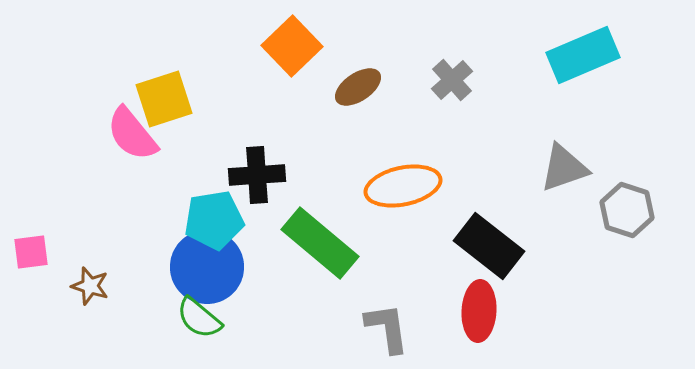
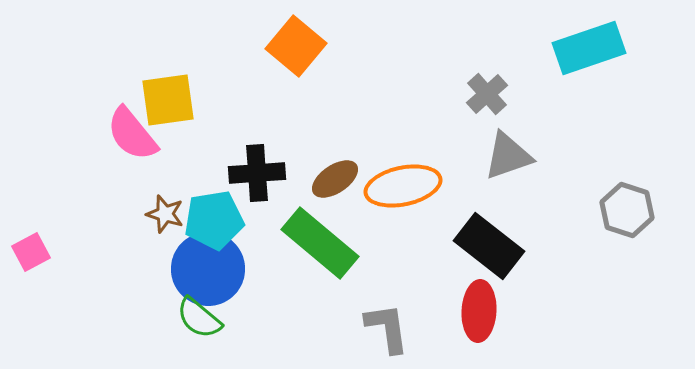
orange square: moved 4 px right; rotated 6 degrees counterclockwise
cyan rectangle: moved 6 px right, 7 px up; rotated 4 degrees clockwise
gray cross: moved 35 px right, 14 px down
brown ellipse: moved 23 px left, 92 px down
yellow square: moved 4 px right, 1 px down; rotated 10 degrees clockwise
gray triangle: moved 56 px left, 12 px up
black cross: moved 2 px up
pink square: rotated 21 degrees counterclockwise
blue circle: moved 1 px right, 2 px down
brown star: moved 75 px right, 72 px up
